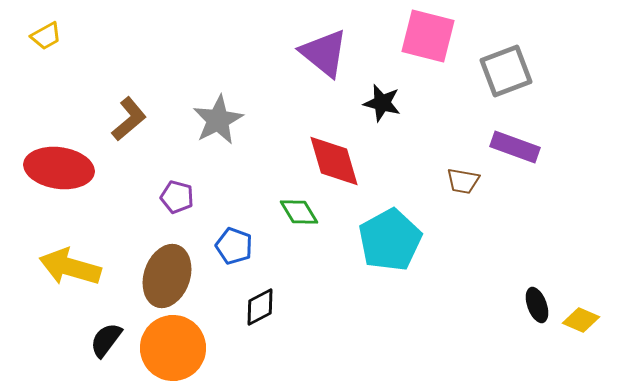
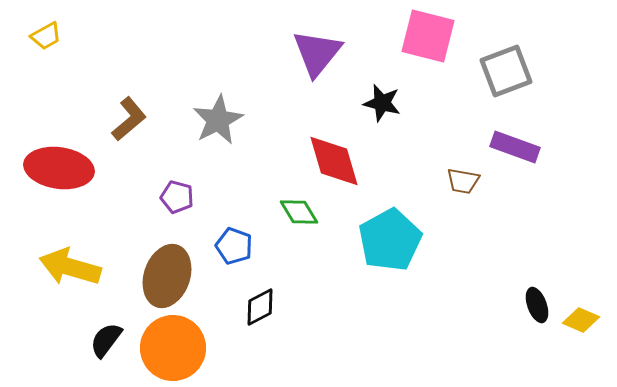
purple triangle: moved 7 px left; rotated 30 degrees clockwise
